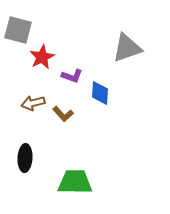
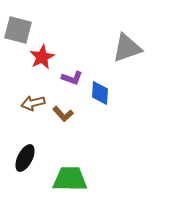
purple L-shape: moved 2 px down
black ellipse: rotated 24 degrees clockwise
green trapezoid: moved 5 px left, 3 px up
